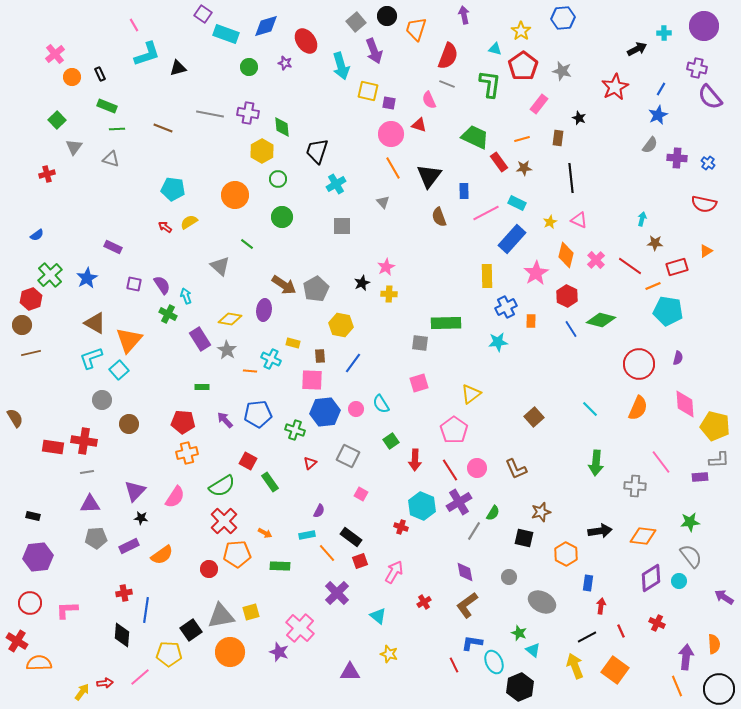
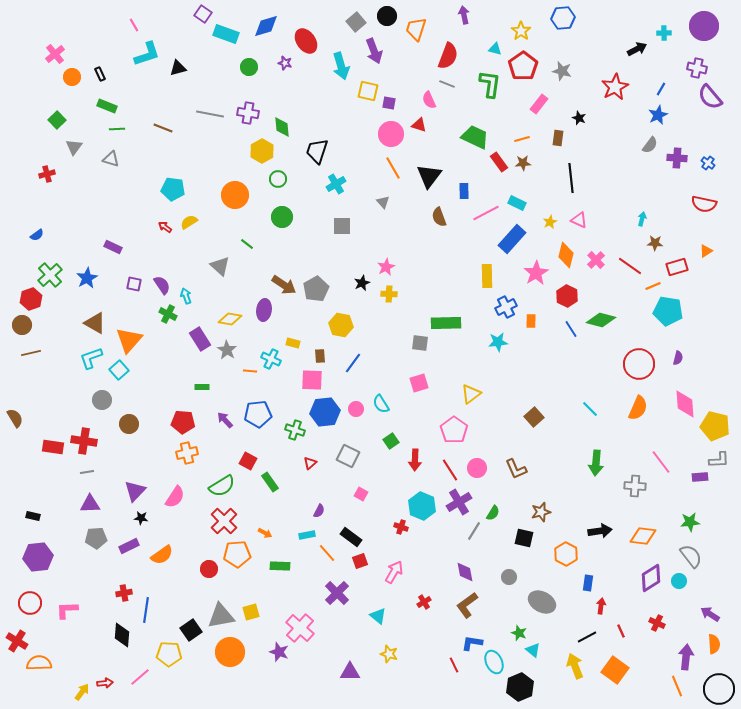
brown star at (524, 168): moved 1 px left, 5 px up
purple arrow at (724, 597): moved 14 px left, 17 px down
